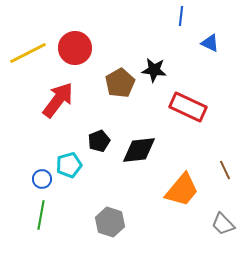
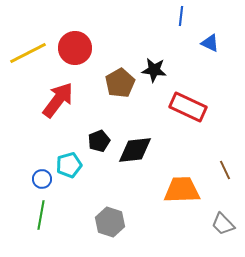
black diamond: moved 4 px left
orange trapezoid: rotated 132 degrees counterclockwise
